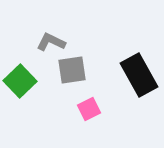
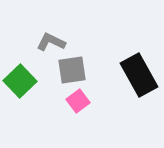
pink square: moved 11 px left, 8 px up; rotated 10 degrees counterclockwise
